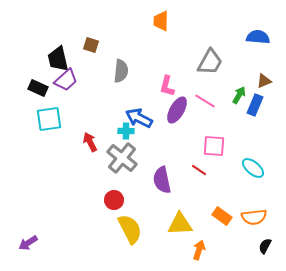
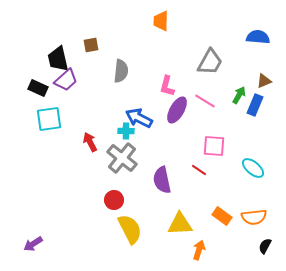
brown square: rotated 28 degrees counterclockwise
purple arrow: moved 5 px right, 1 px down
